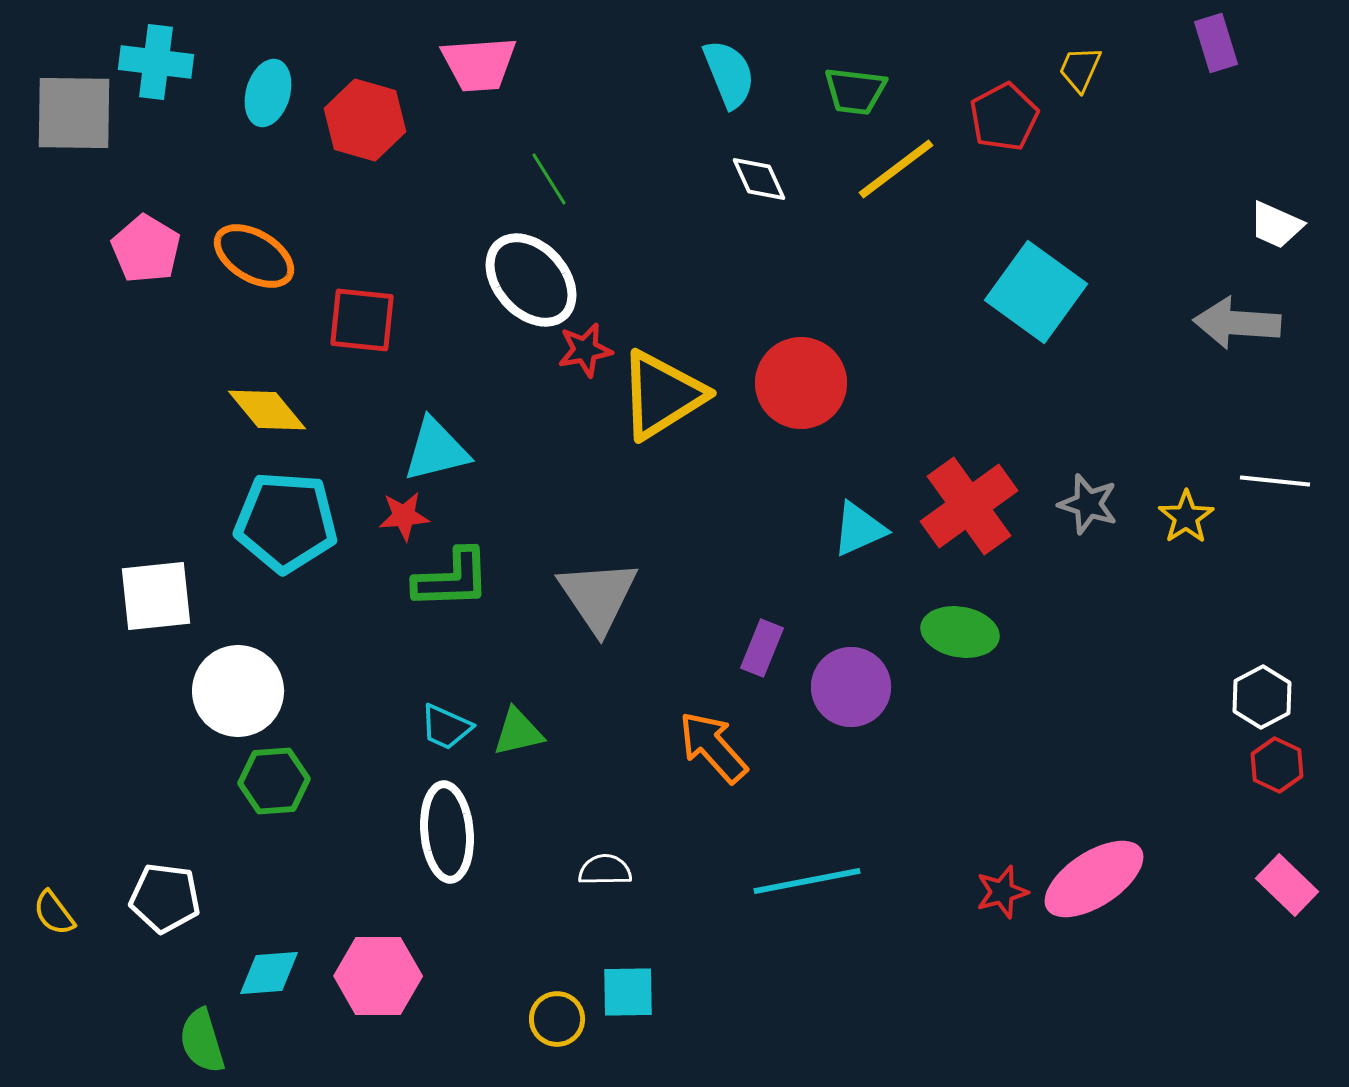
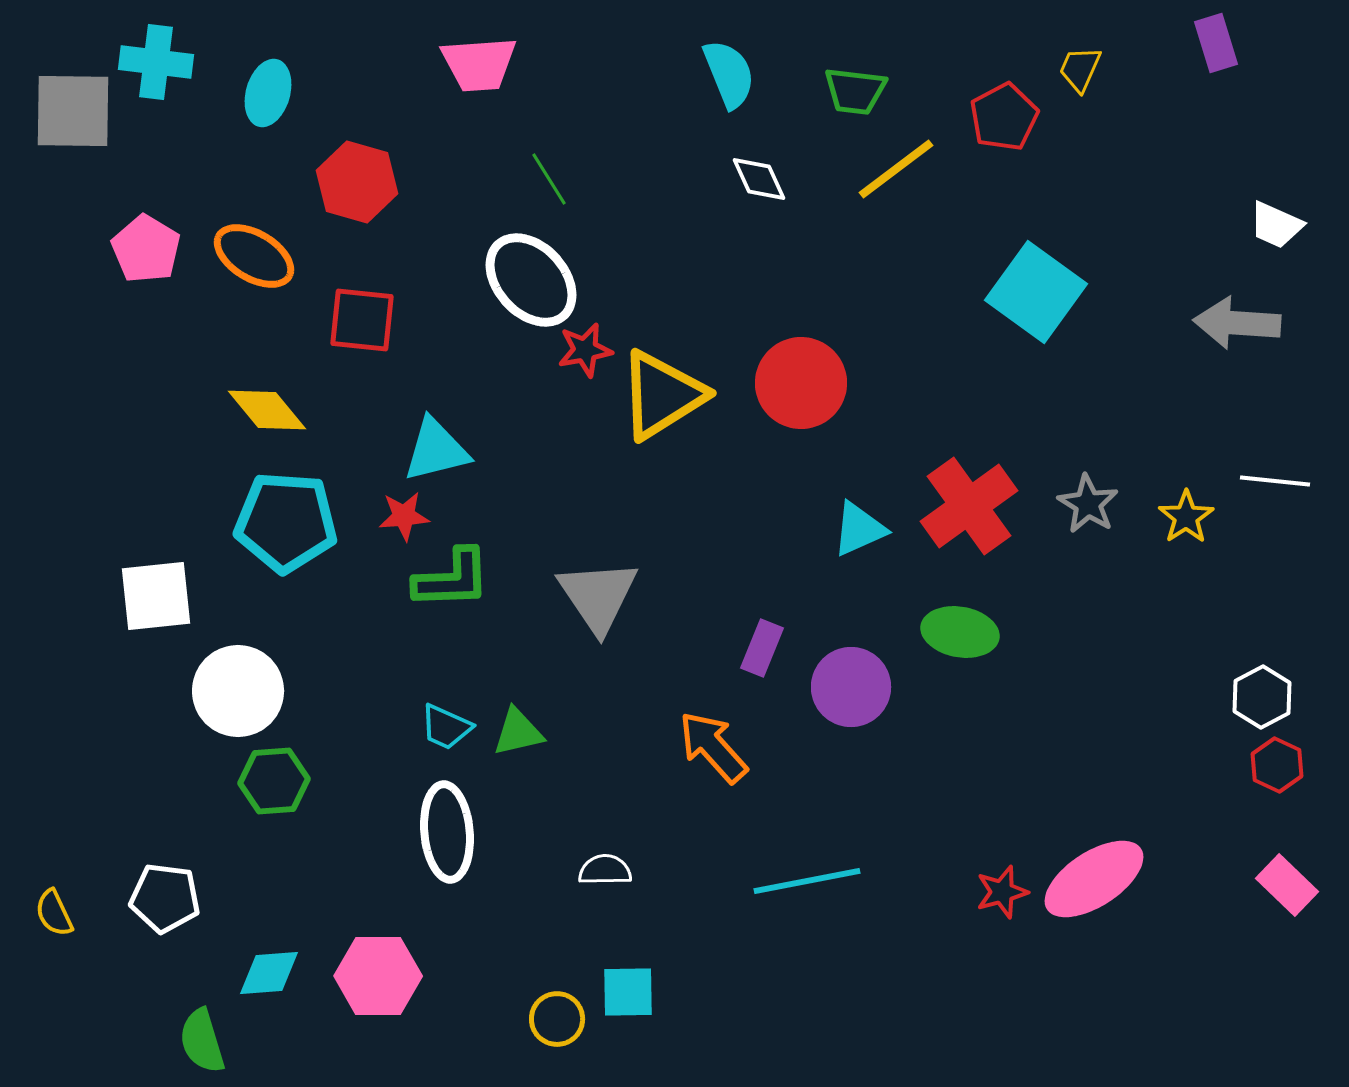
gray square at (74, 113): moved 1 px left, 2 px up
red hexagon at (365, 120): moved 8 px left, 62 px down
gray star at (1088, 504): rotated 14 degrees clockwise
yellow semicircle at (54, 913): rotated 12 degrees clockwise
